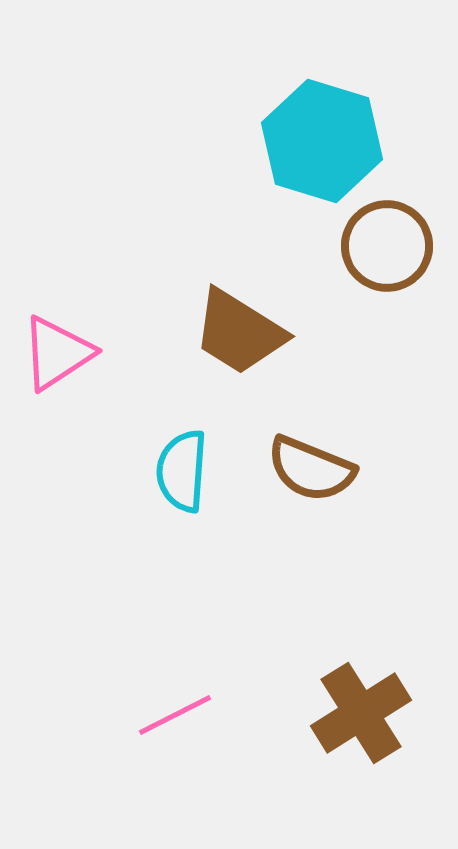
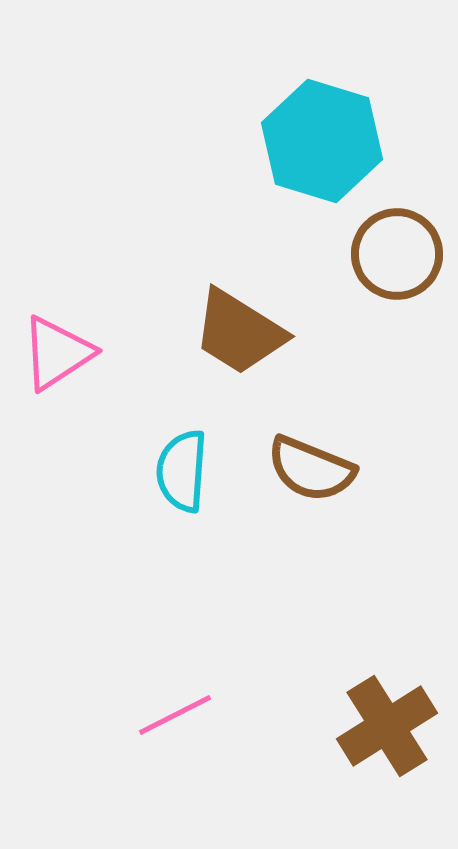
brown circle: moved 10 px right, 8 px down
brown cross: moved 26 px right, 13 px down
